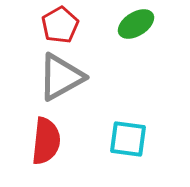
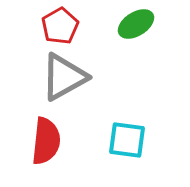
red pentagon: moved 1 px down
gray triangle: moved 3 px right
cyan square: moved 1 px left, 1 px down
